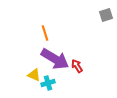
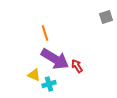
gray square: moved 2 px down
cyan cross: moved 1 px right, 1 px down
